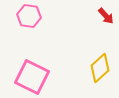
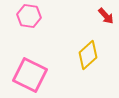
yellow diamond: moved 12 px left, 13 px up
pink square: moved 2 px left, 2 px up
